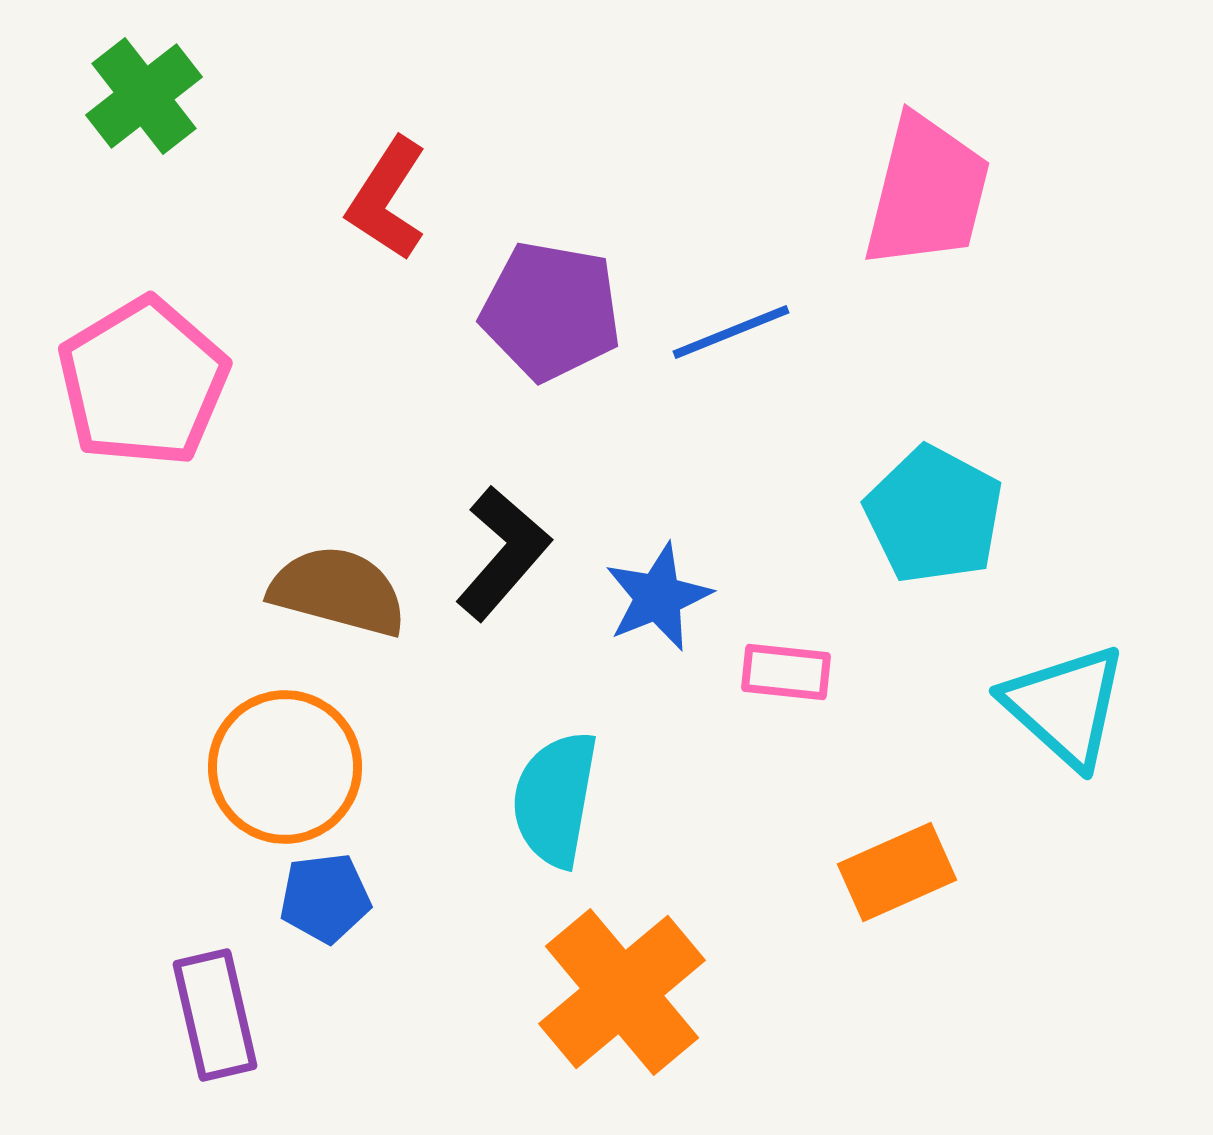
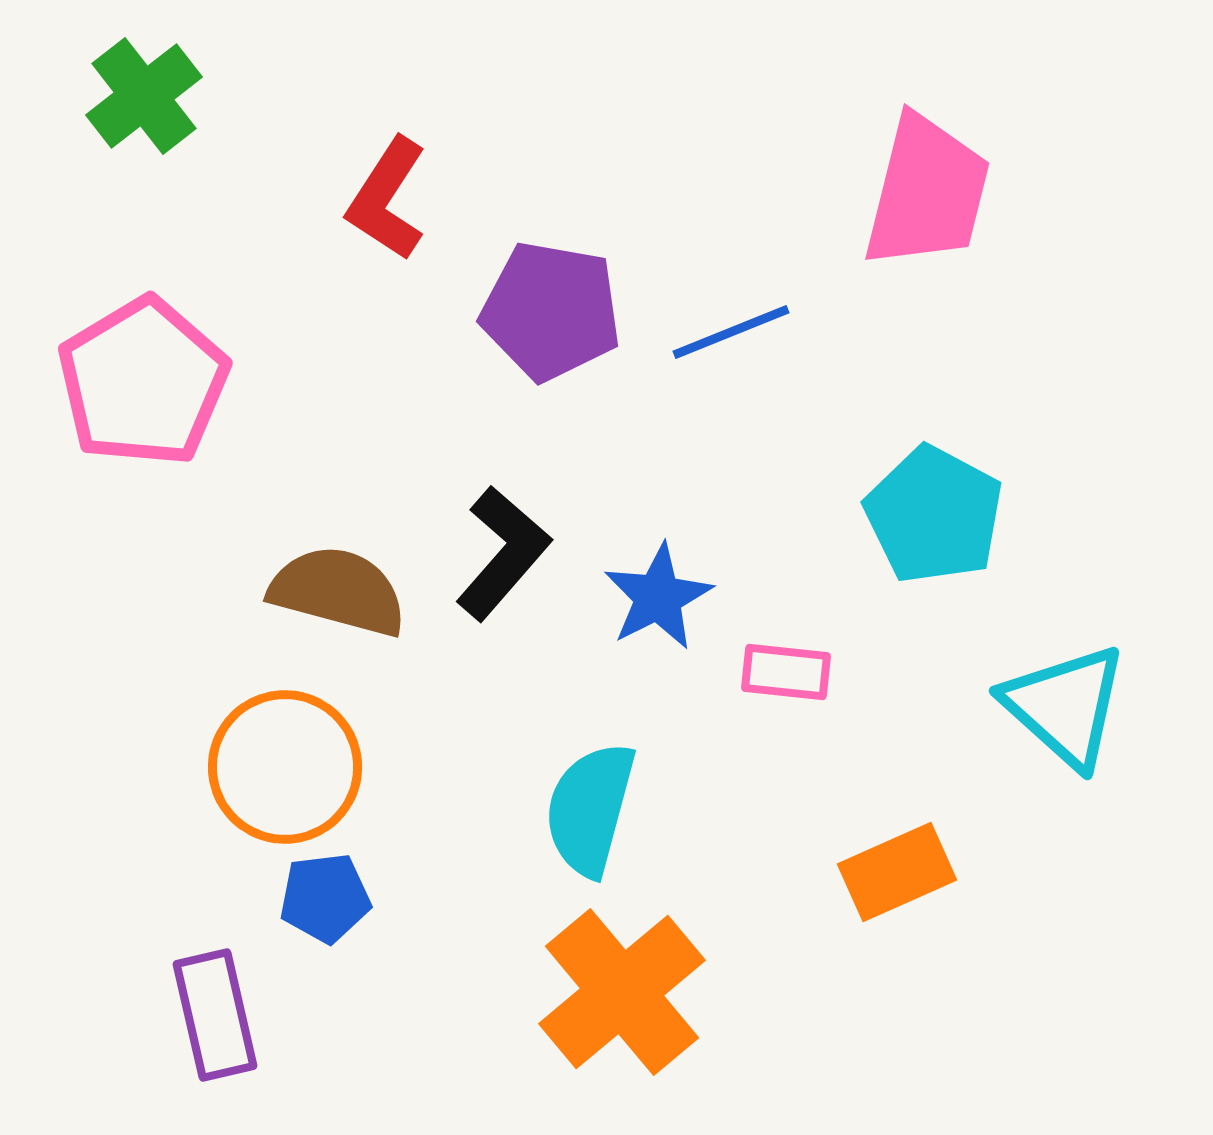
blue star: rotated 5 degrees counterclockwise
cyan semicircle: moved 35 px right, 10 px down; rotated 5 degrees clockwise
